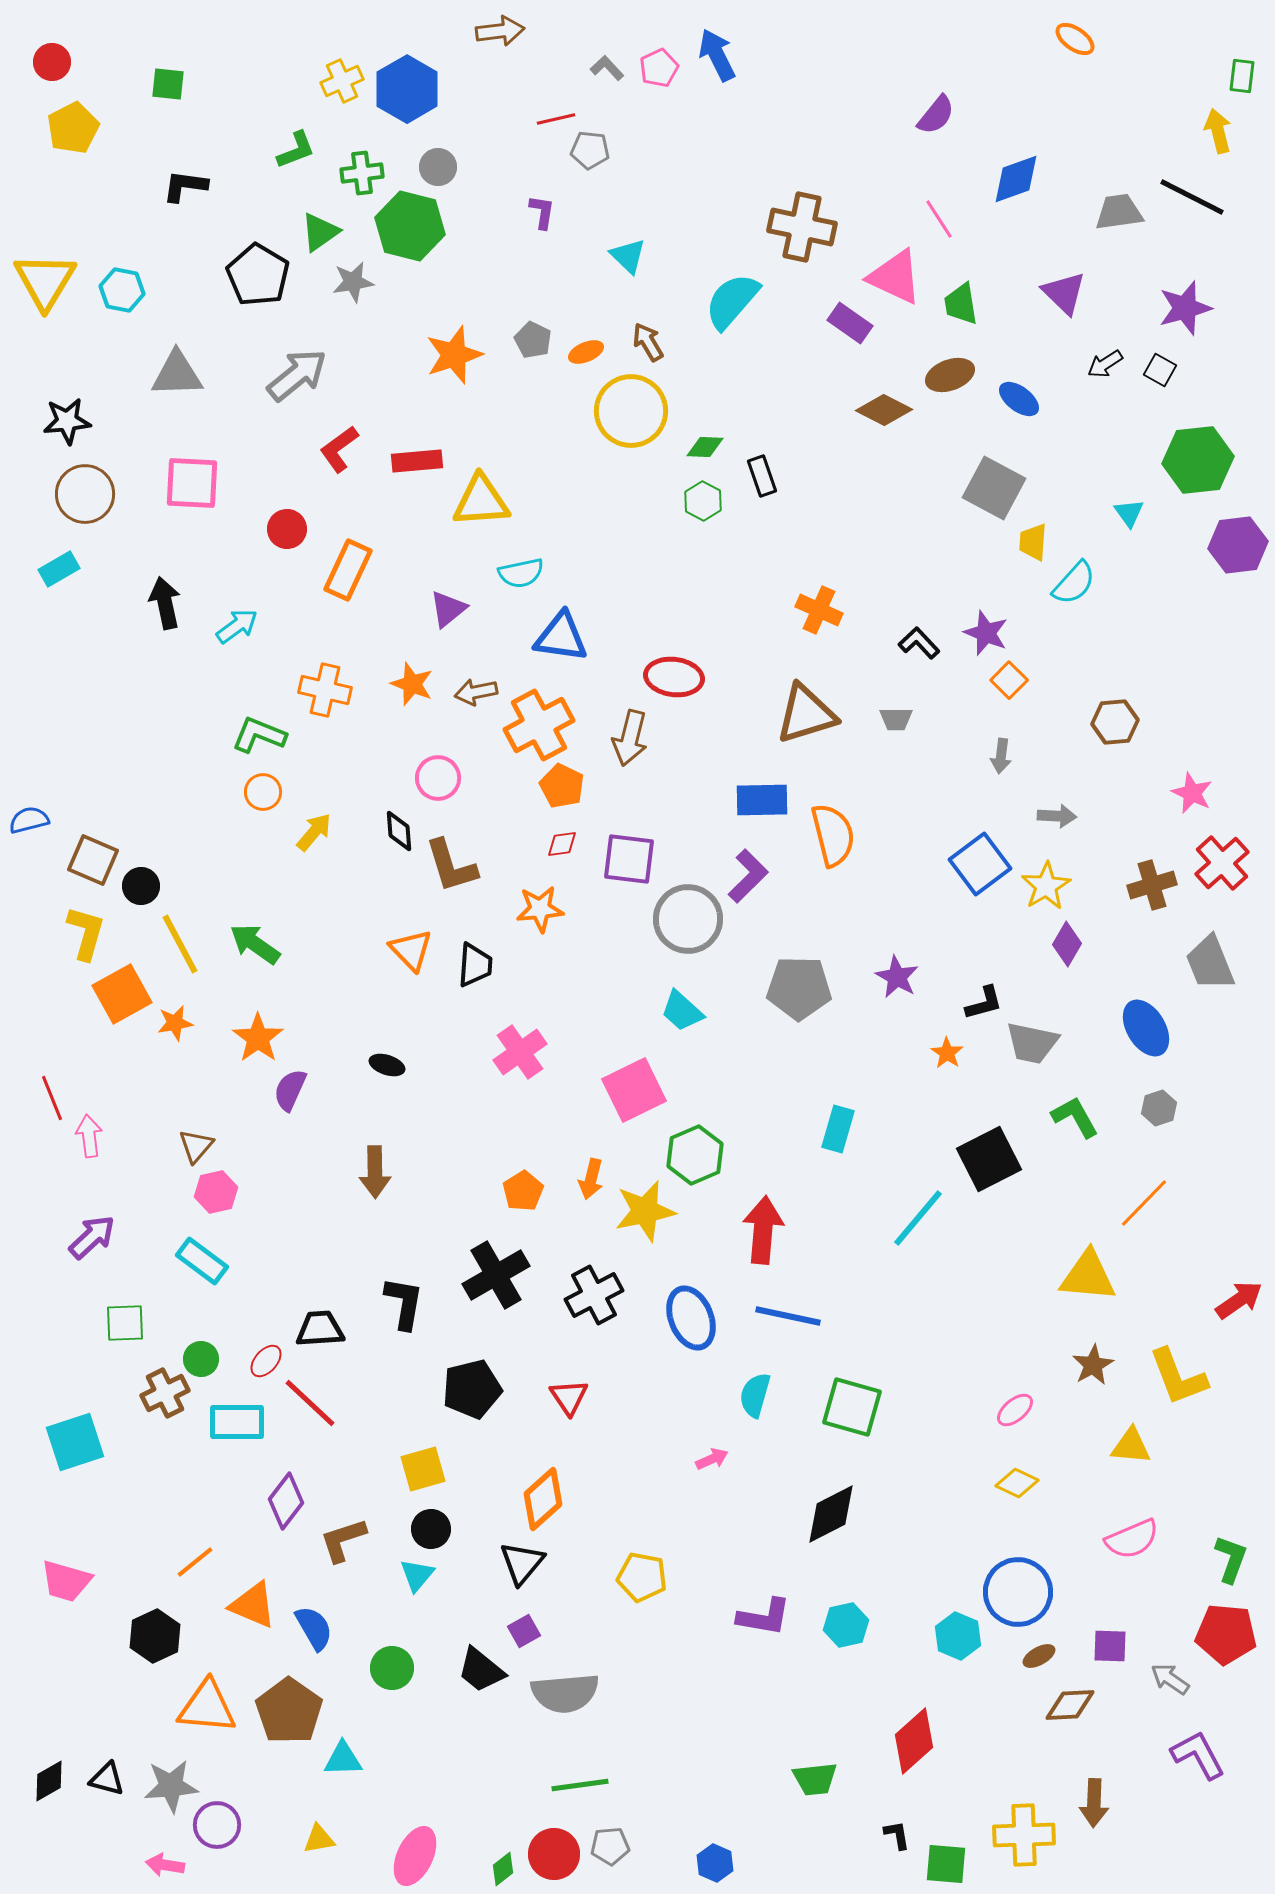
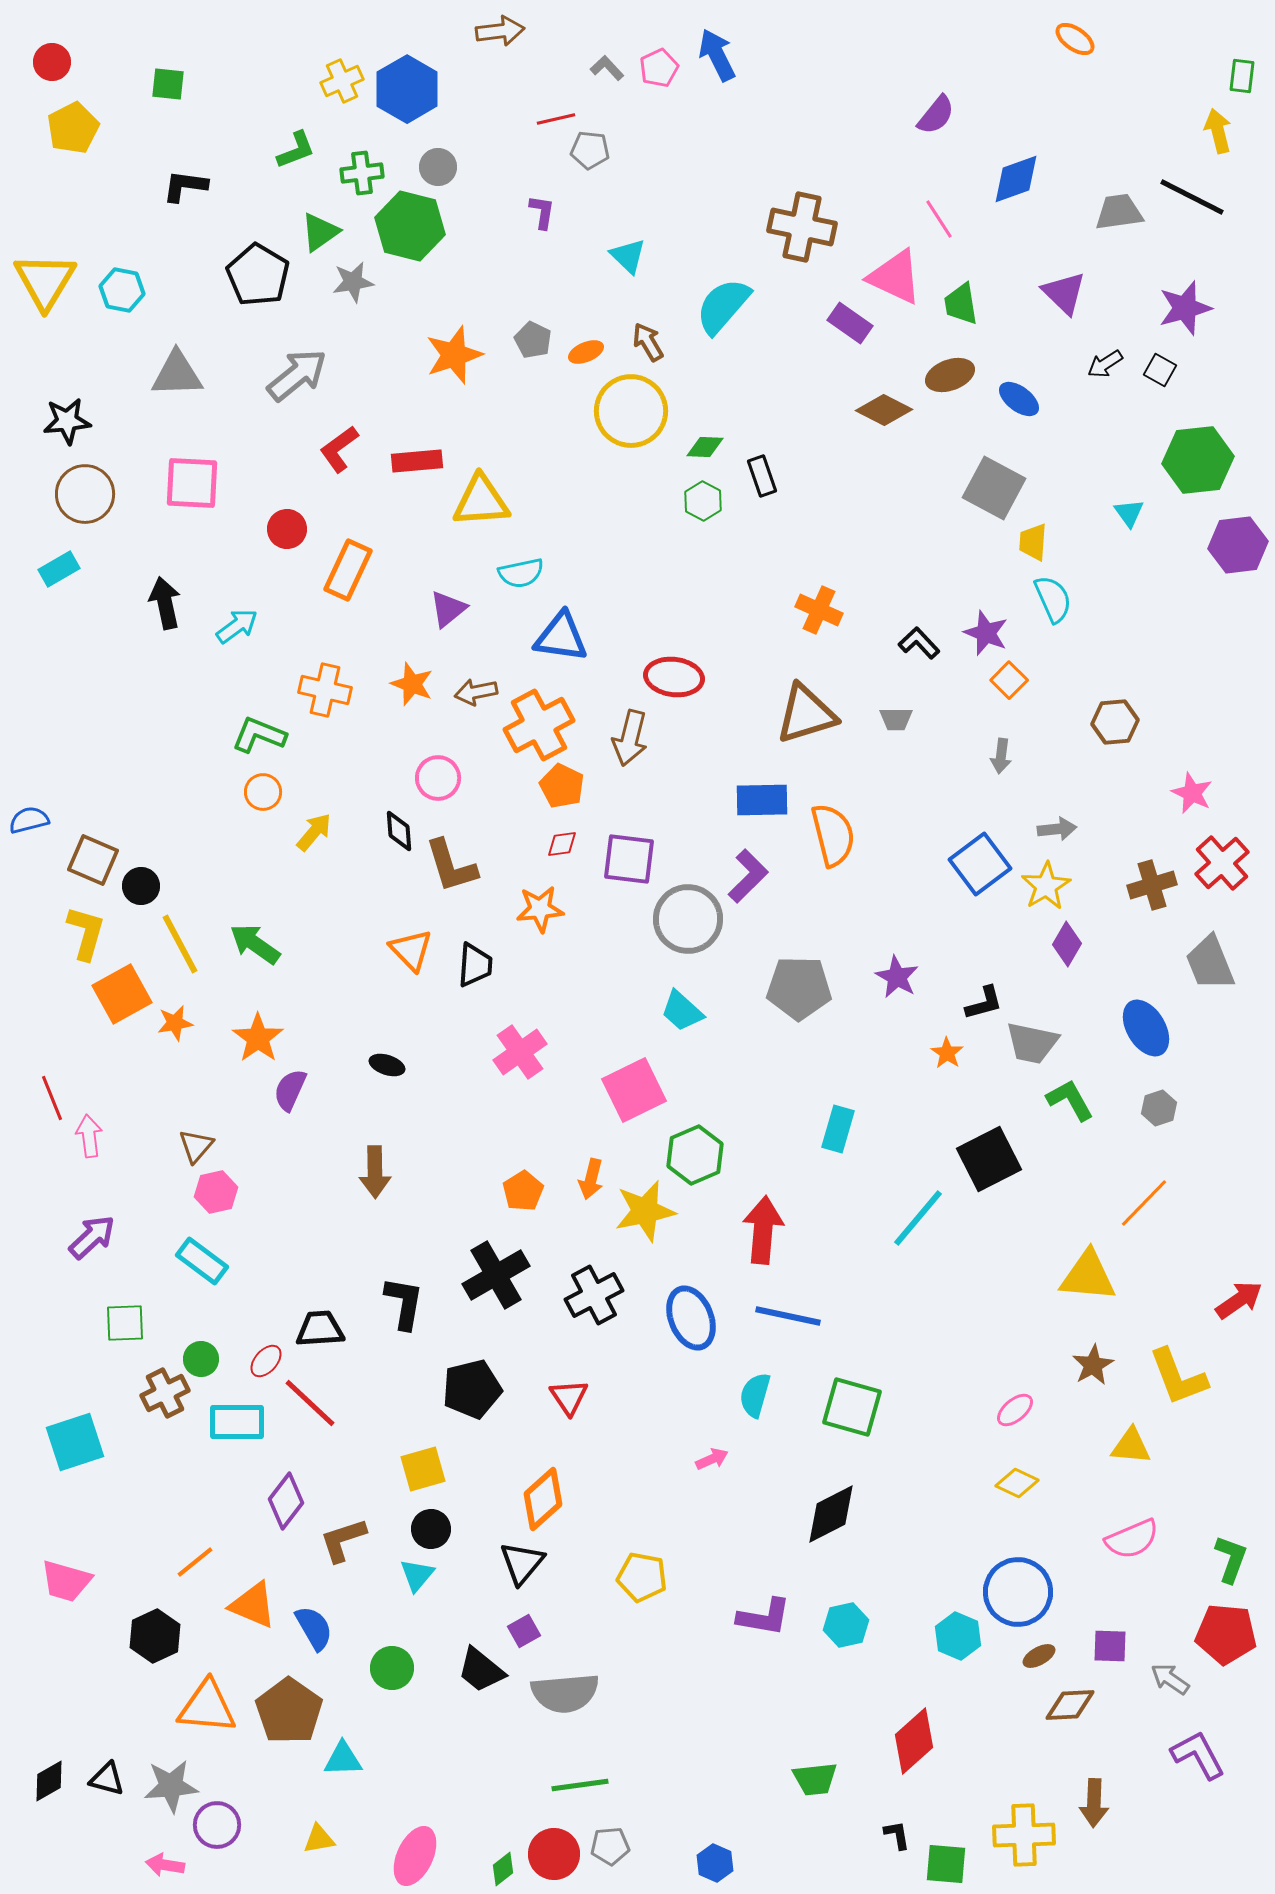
cyan semicircle at (732, 301): moved 9 px left, 5 px down
cyan semicircle at (1074, 583): moved 21 px left, 16 px down; rotated 66 degrees counterclockwise
gray arrow at (1057, 816): moved 13 px down; rotated 9 degrees counterclockwise
green L-shape at (1075, 1117): moved 5 px left, 17 px up
